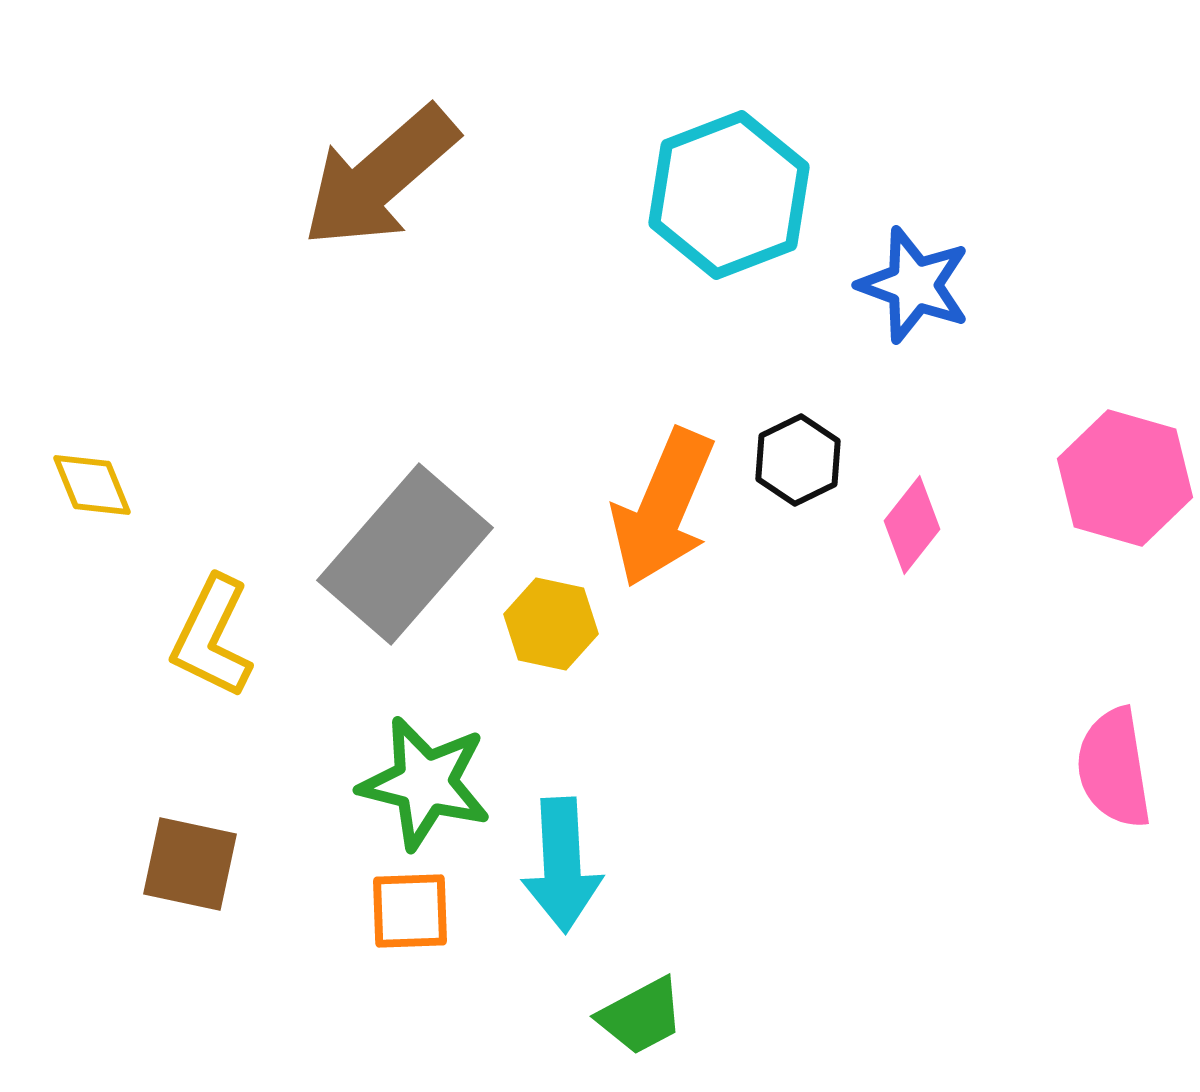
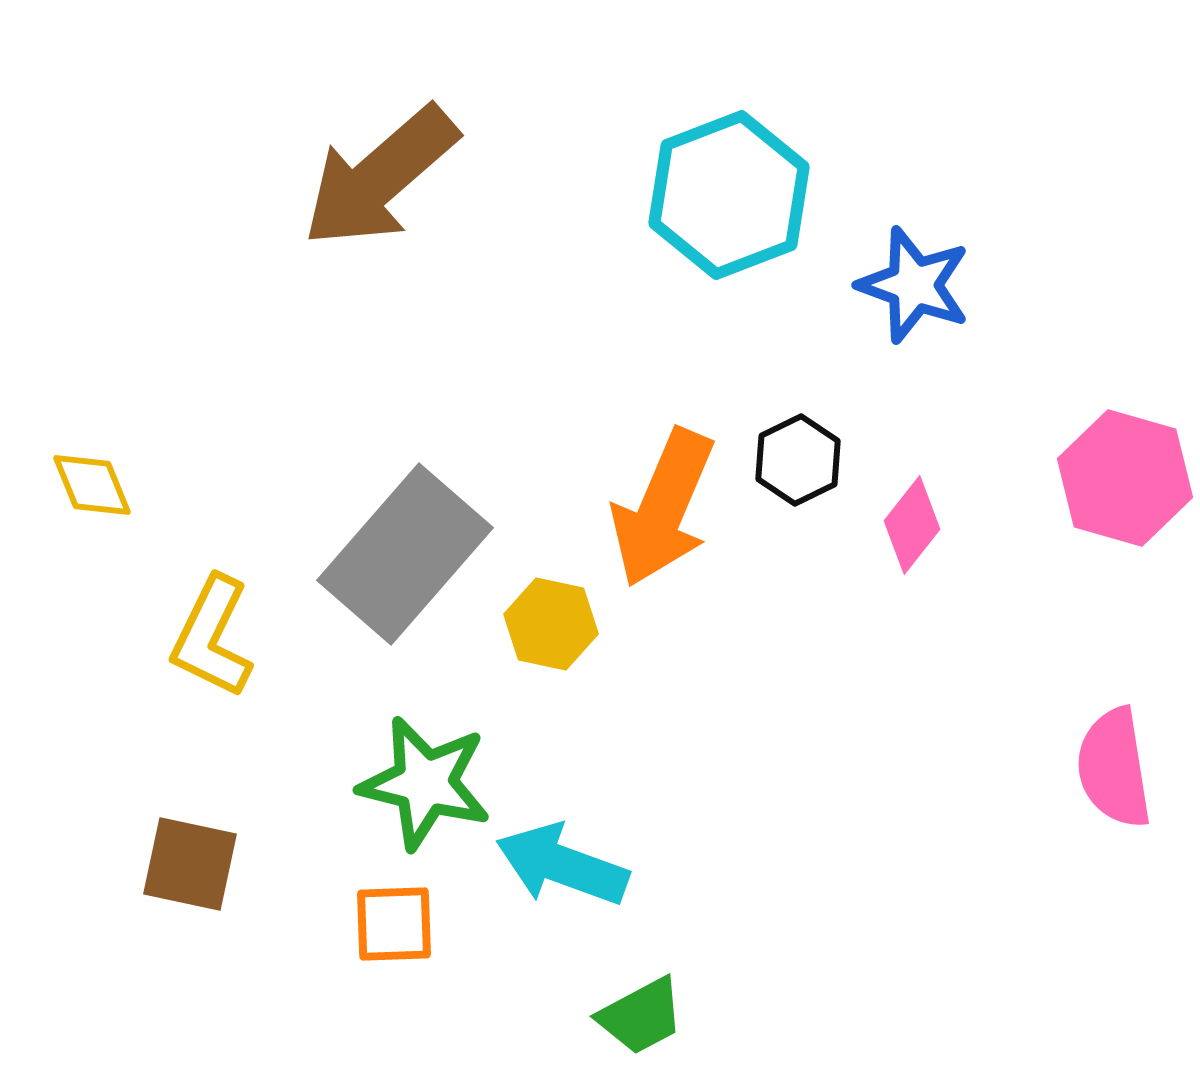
cyan arrow: rotated 113 degrees clockwise
orange square: moved 16 px left, 13 px down
